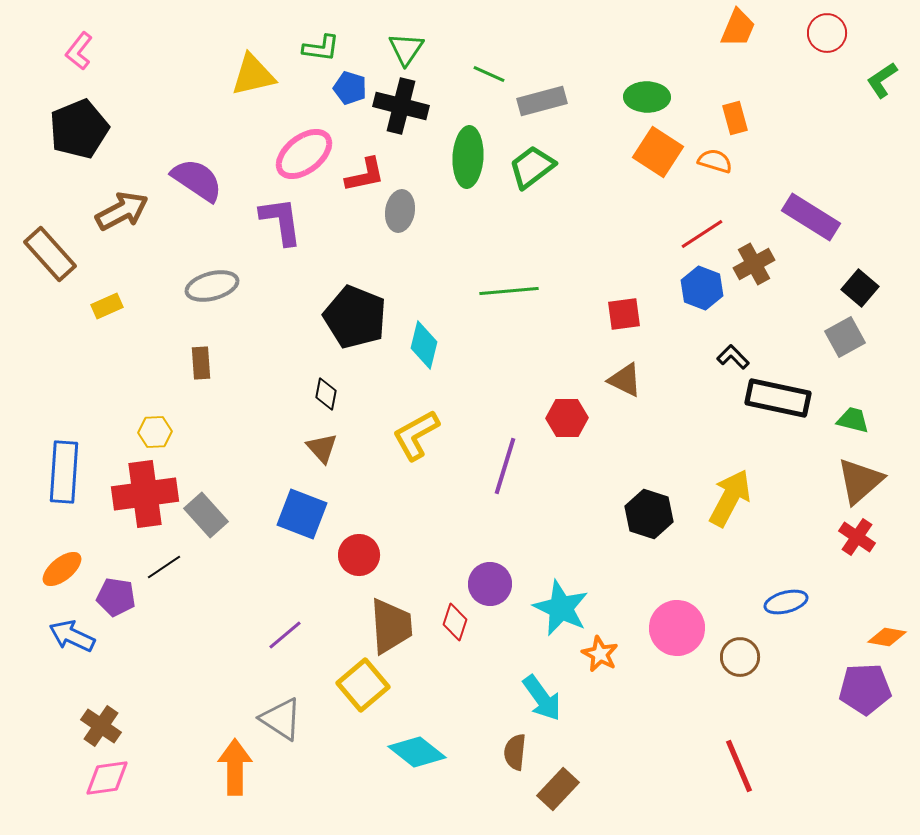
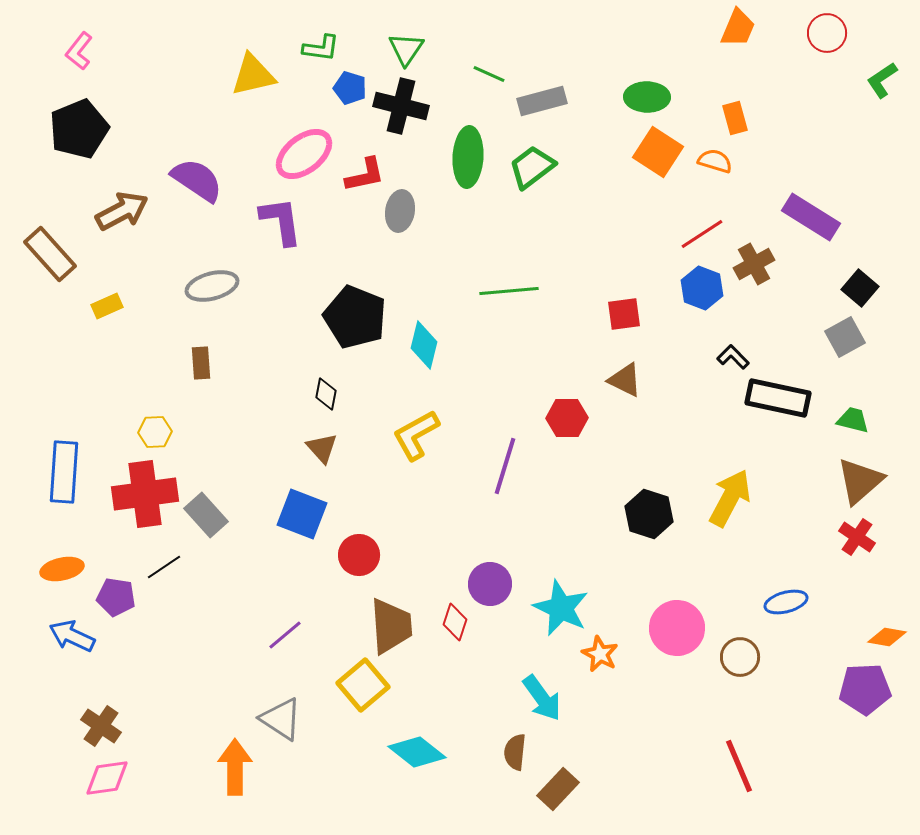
orange ellipse at (62, 569): rotated 27 degrees clockwise
